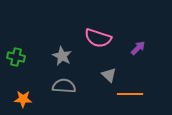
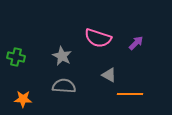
purple arrow: moved 2 px left, 5 px up
gray triangle: rotated 14 degrees counterclockwise
